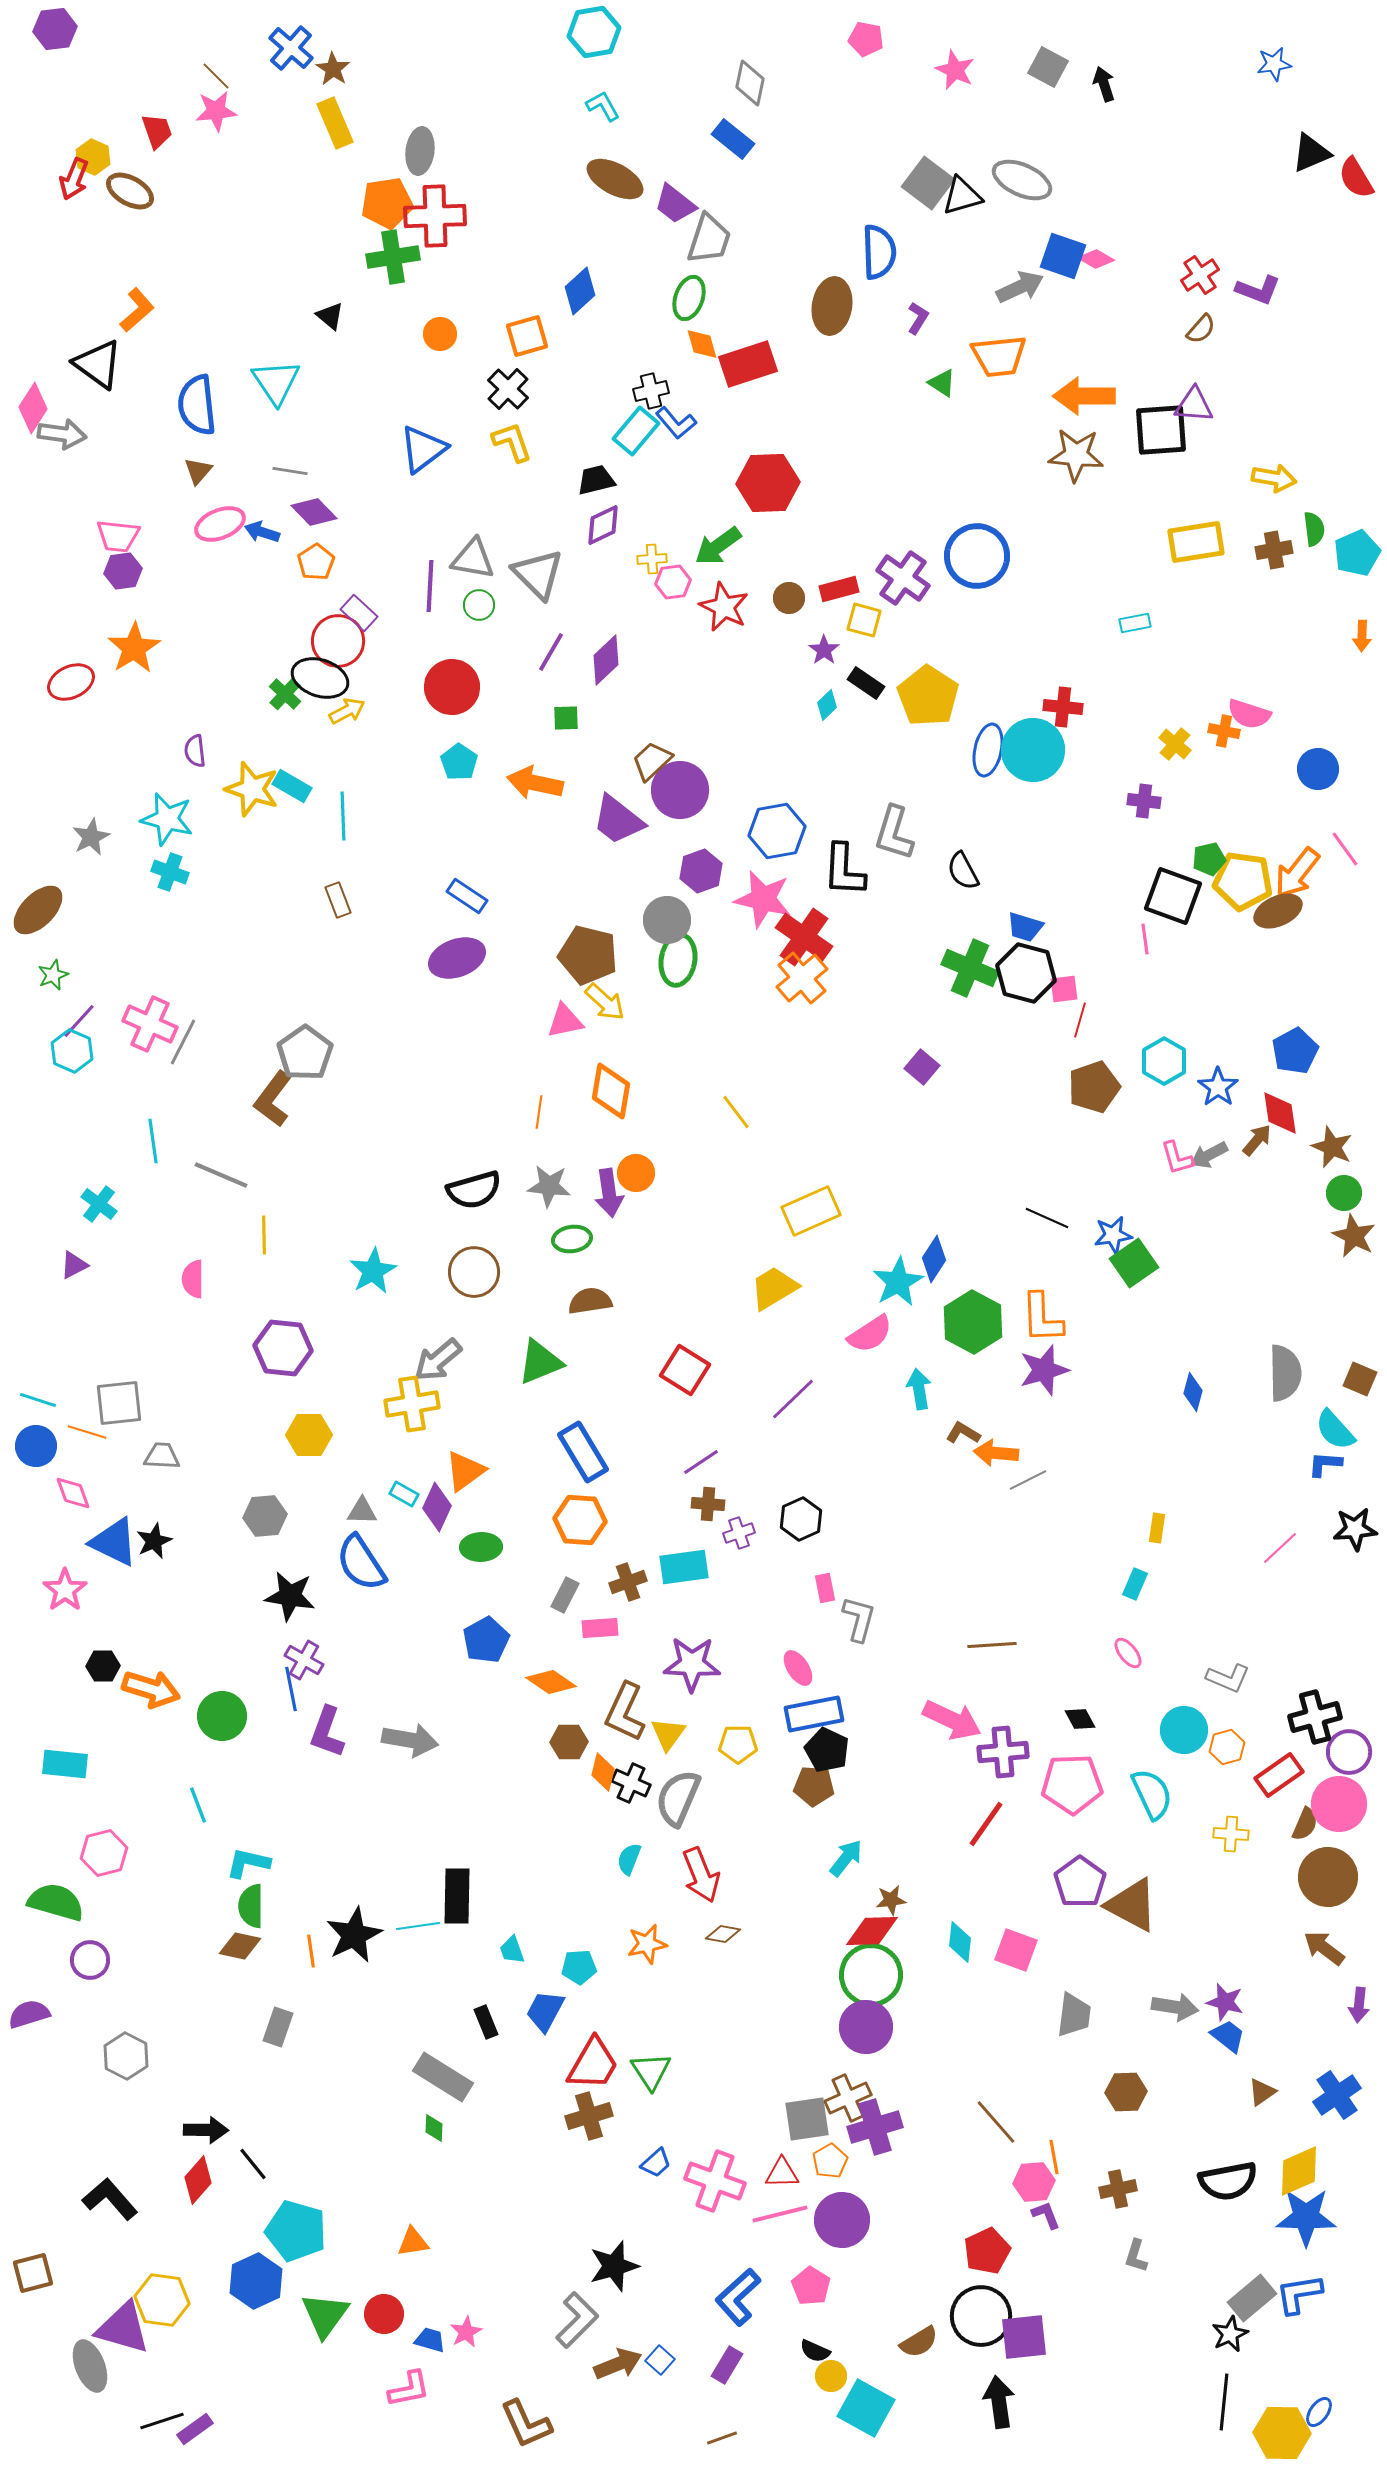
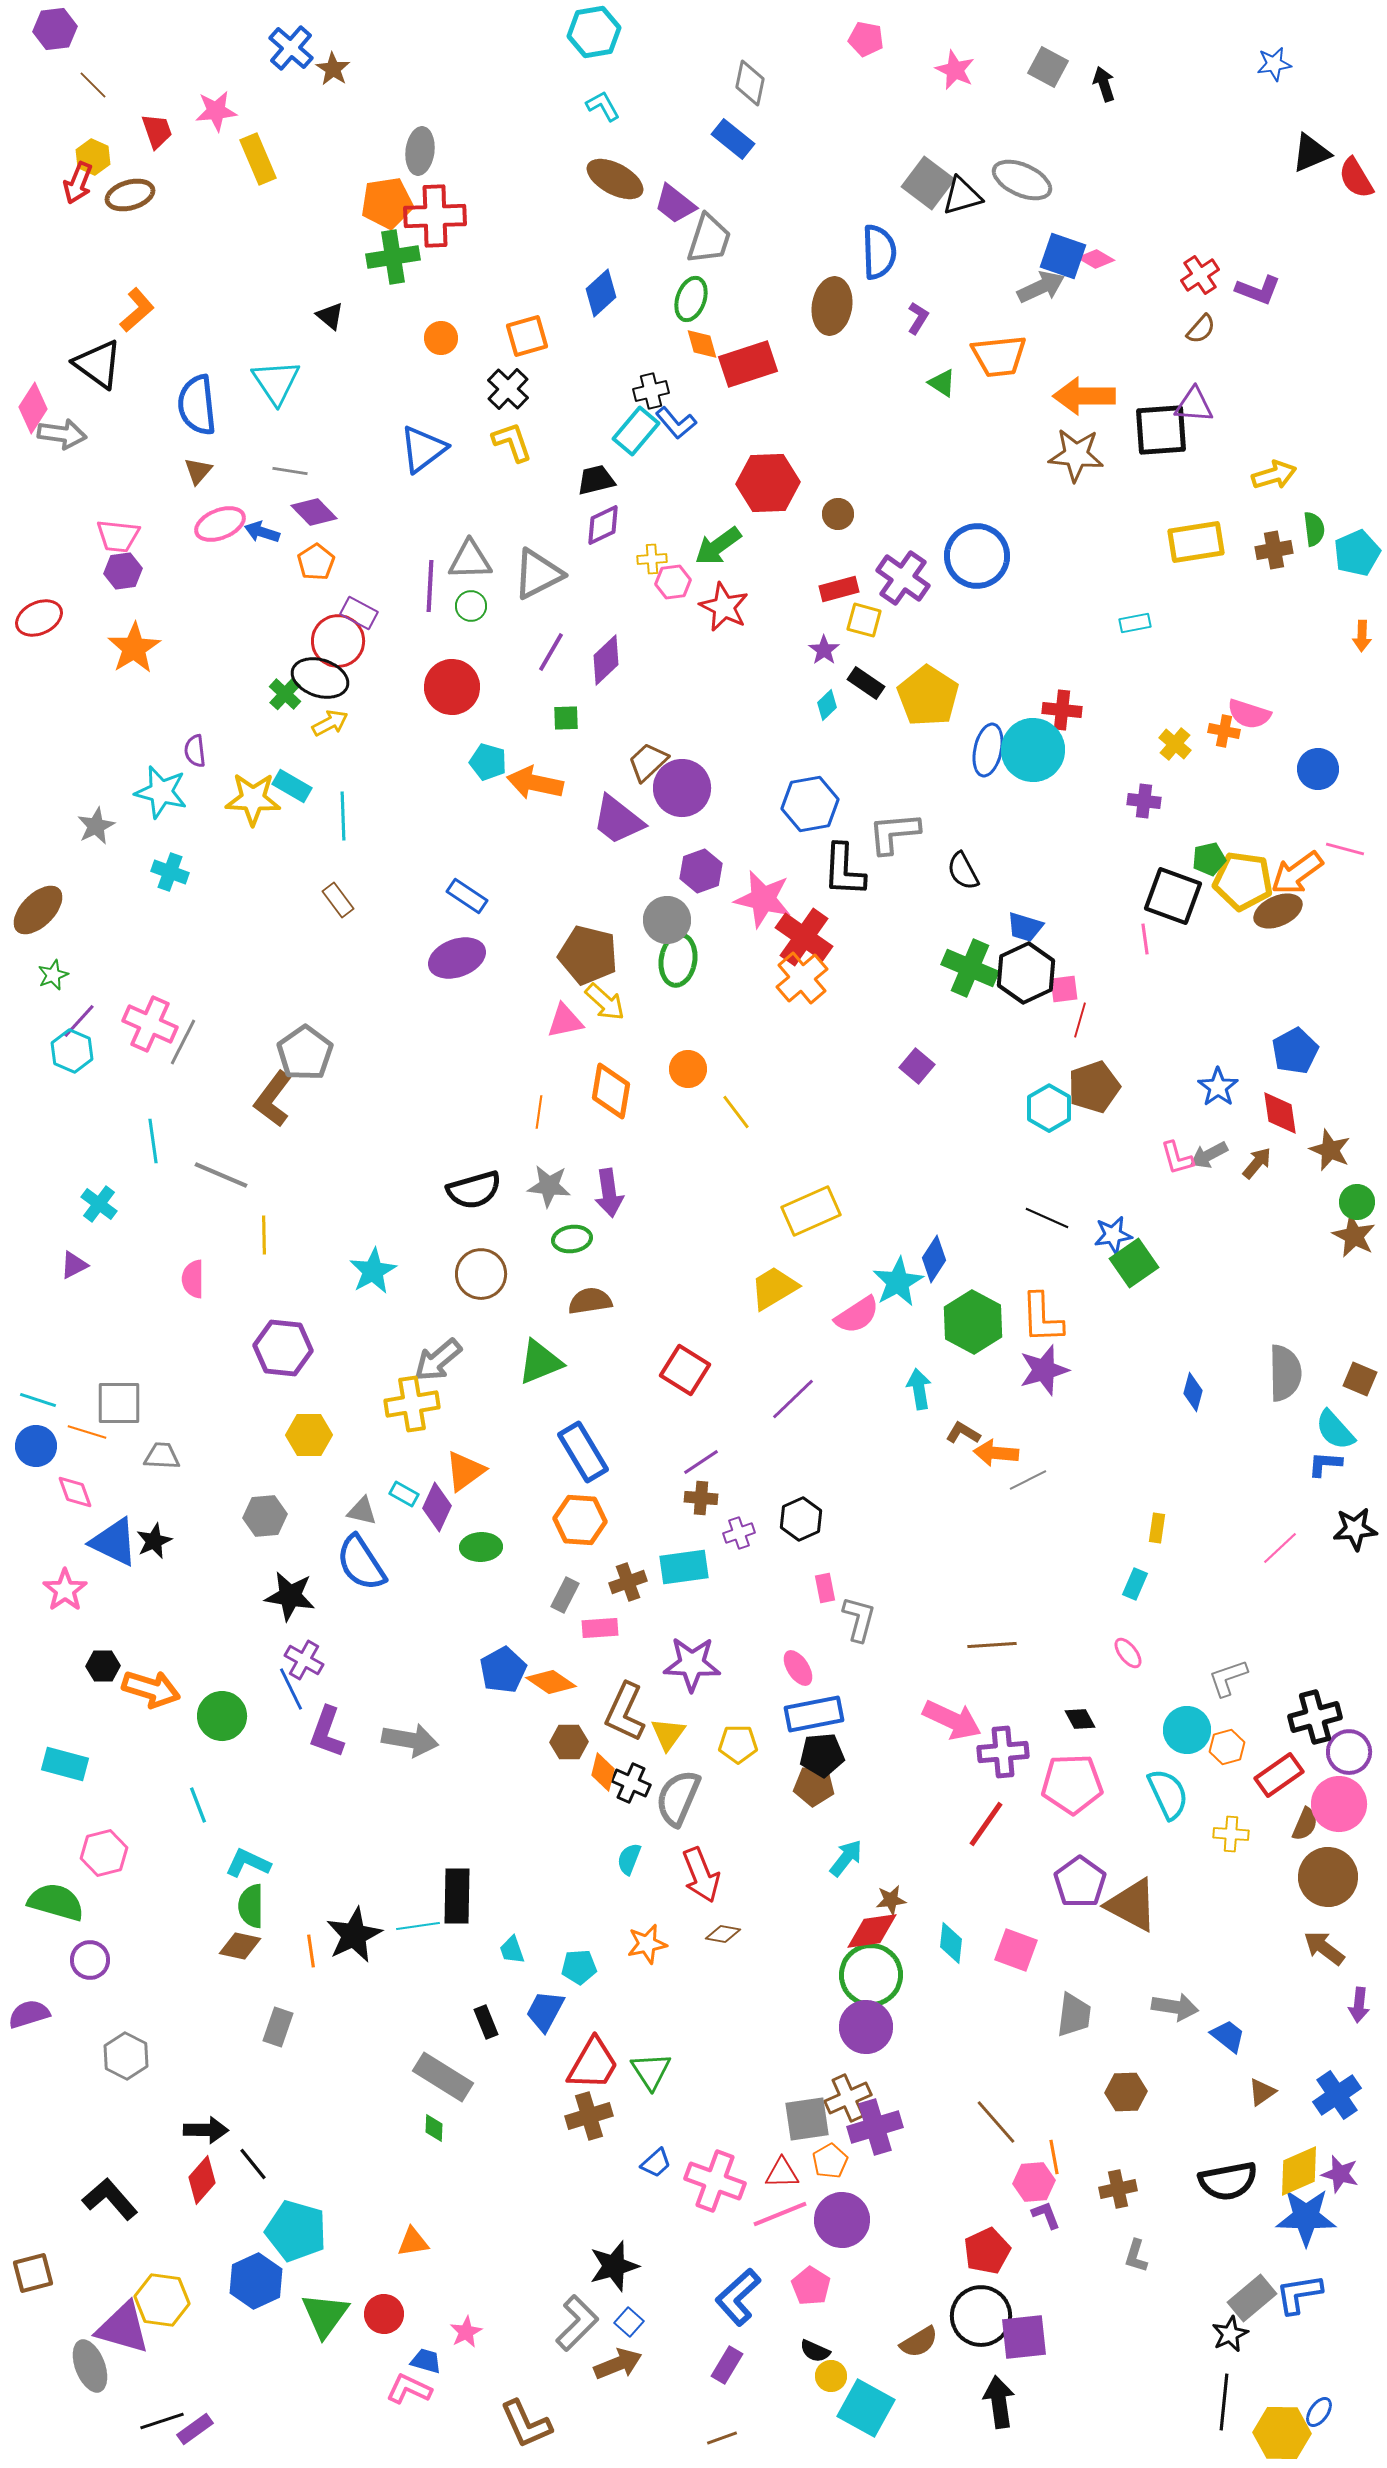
brown line at (216, 76): moved 123 px left, 9 px down
yellow rectangle at (335, 123): moved 77 px left, 36 px down
red arrow at (74, 179): moved 4 px right, 4 px down
brown ellipse at (130, 191): moved 4 px down; rotated 45 degrees counterclockwise
gray arrow at (1020, 287): moved 21 px right
blue diamond at (580, 291): moved 21 px right, 2 px down
green ellipse at (689, 298): moved 2 px right, 1 px down
orange circle at (440, 334): moved 1 px right, 4 px down
yellow arrow at (1274, 478): moved 3 px up; rotated 27 degrees counterclockwise
gray triangle at (473, 559): moved 3 px left, 1 px down; rotated 12 degrees counterclockwise
gray triangle at (538, 574): rotated 48 degrees clockwise
brown circle at (789, 598): moved 49 px right, 84 px up
green circle at (479, 605): moved 8 px left, 1 px down
purple rectangle at (359, 613): rotated 15 degrees counterclockwise
red ellipse at (71, 682): moved 32 px left, 64 px up
red cross at (1063, 707): moved 1 px left, 3 px down
yellow arrow at (347, 711): moved 17 px left, 12 px down
brown trapezoid at (652, 761): moved 4 px left, 1 px down
cyan pentagon at (459, 762): moved 29 px right; rotated 18 degrees counterclockwise
yellow star at (252, 789): moved 1 px right, 10 px down; rotated 16 degrees counterclockwise
purple circle at (680, 790): moved 2 px right, 2 px up
cyan star at (167, 819): moved 6 px left, 27 px up
blue hexagon at (777, 831): moved 33 px right, 27 px up
gray L-shape at (894, 833): rotated 68 degrees clockwise
gray star at (91, 837): moved 5 px right, 11 px up
pink line at (1345, 849): rotated 39 degrees counterclockwise
orange arrow at (1297, 873): rotated 16 degrees clockwise
brown rectangle at (338, 900): rotated 16 degrees counterclockwise
black hexagon at (1026, 973): rotated 20 degrees clockwise
cyan hexagon at (1164, 1061): moved 115 px left, 47 px down
purple square at (922, 1067): moved 5 px left, 1 px up
brown arrow at (1257, 1140): moved 23 px down
brown star at (1332, 1147): moved 2 px left, 3 px down
orange circle at (636, 1173): moved 52 px right, 104 px up
green circle at (1344, 1193): moved 13 px right, 9 px down
brown circle at (474, 1272): moved 7 px right, 2 px down
pink semicircle at (870, 1334): moved 13 px left, 19 px up
gray square at (119, 1403): rotated 6 degrees clockwise
pink diamond at (73, 1493): moved 2 px right, 1 px up
brown cross at (708, 1504): moved 7 px left, 6 px up
gray triangle at (362, 1511): rotated 12 degrees clockwise
blue pentagon at (486, 1640): moved 17 px right, 30 px down
gray L-shape at (1228, 1678): rotated 138 degrees clockwise
blue line at (291, 1689): rotated 15 degrees counterclockwise
cyan circle at (1184, 1730): moved 3 px right
black pentagon at (827, 1750): moved 5 px left, 5 px down; rotated 30 degrees counterclockwise
cyan rectangle at (65, 1764): rotated 9 degrees clockwise
cyan semicircle at (1152, 1794): moved 16 px right
cyan L-shape at (248, 1863): rotated 12 degrees clockwise
red diamond at (872, 1931): rotated 6 degrees counterclockwise
cyan diamond at (960, 1942): moved 9 px left, 1 px down
purple star at (1225, 2002): moved 115 px right, 172 px down
red diamond at (198, 2180): moved 4 px right
pink line at (780, 2214): rotated 8 degrees counterclockwise
gray L-shape at (577, 2320): moved 3 px down
blue trapezoid at (430, 2340): moved 4 px left, 21 px down
blue square at (660, 2360): moved 31 px left, 38 px up
pink L-shape at (409, 2389): rotated 144 degrees counterclockwise
